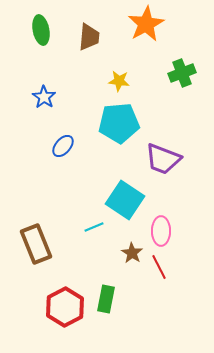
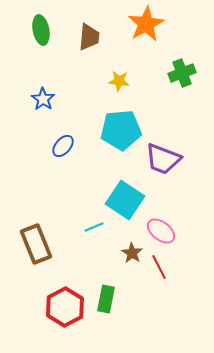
blue star: moved 1 px left, 2 px down
cyan pentagon: moved 2 px right, 7 px down
pink ellipse: rotated 52 degrees counterclockwise
